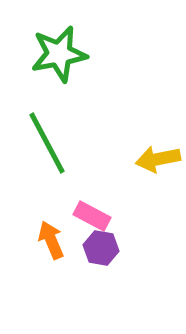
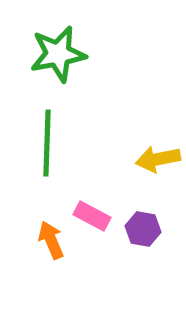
green star: moved 1 px left
green line: rotated 30 degrees clockwise
purple hexagon: moved 42 px right, 19 px up
